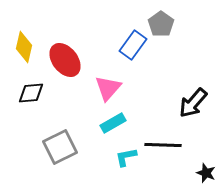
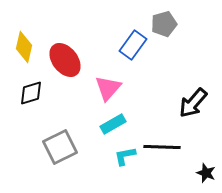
gray pentagon: moved 3 px right; rotated 20 degrees clockwise
black diamond: rotated 12 degrees counterclockwise
cyan rectangle: moved 1 px down
black line: moved 1 px left, 2 px down
cyan L-shape: moved 1 px left, 1 px up
